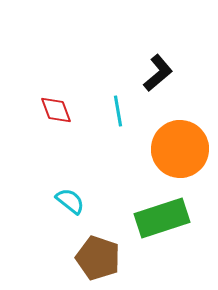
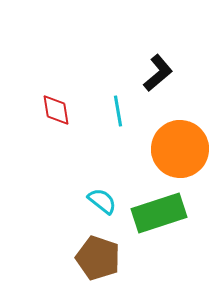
red diamond: rotated 12 degrees clockwise
cyan semicircle: moved 32 px right
green rectangle: moved 3 px left, 5 px up
